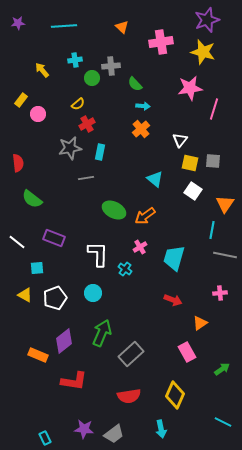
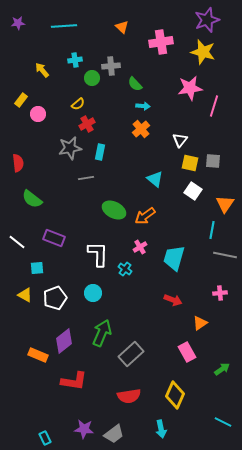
pink line at (214, 109): moved 3 px up
